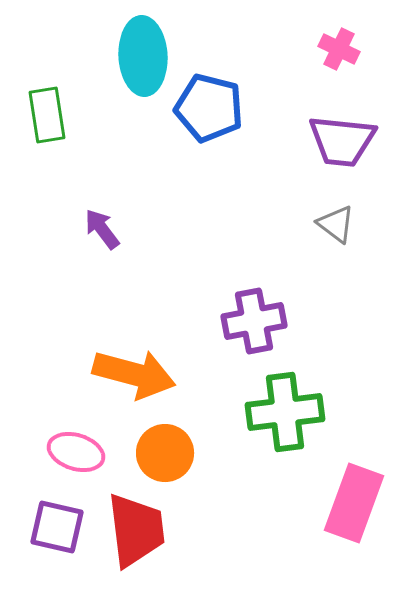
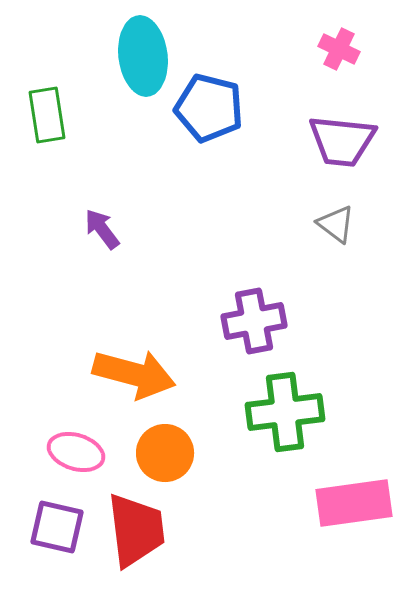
cyan ellipse: rotated 4 degrees counterclockwise
pink rectangle: rotated 62 degrees clockwise
